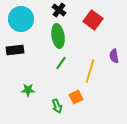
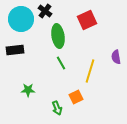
black cross: moved 14 px left, 1 px down
red square: moved 6 px left; rotated 30 degrees clockwise
purple semicircle: moved 2 px right, 1 px down
green line: rotated 64 degrees counterclockwise
green arrow: moved 2 px down
